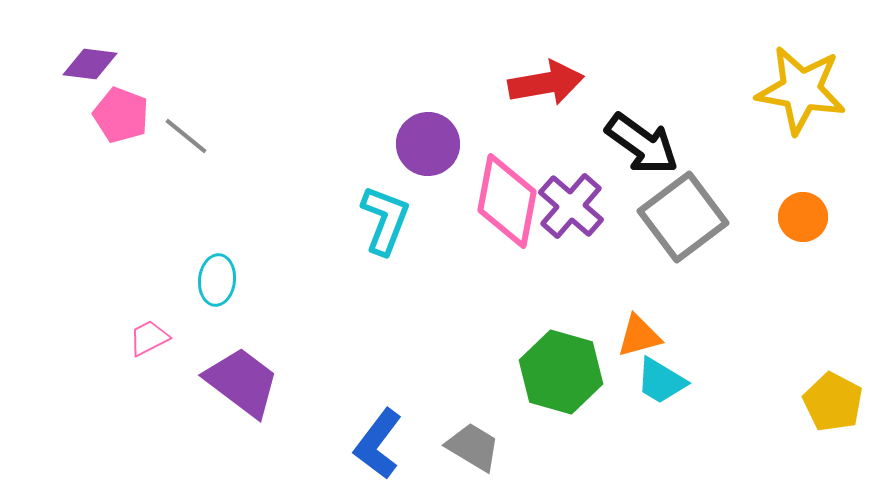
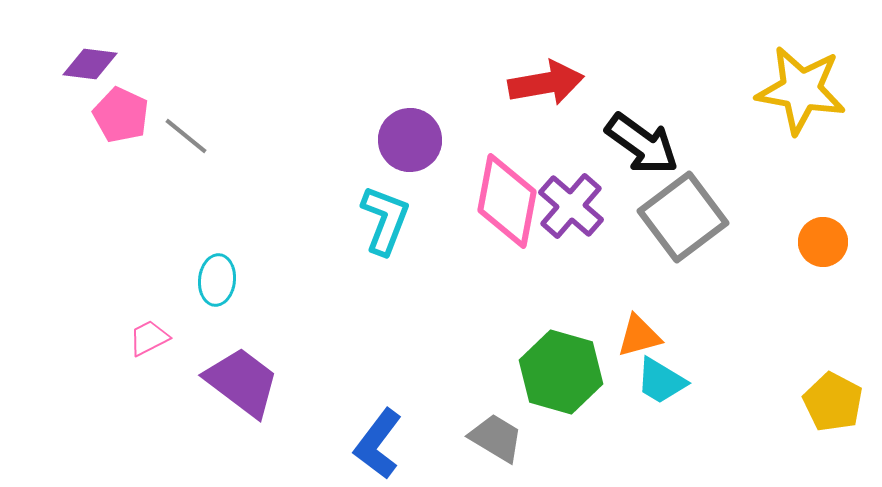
pink pentagon: rotated 4 degrees clockwise
purple circle: moved 18 px left, 4 px up
orange circle: moved 20 px right, 25 px down
gray trapezoid: moved 23 px right, 9 px up
